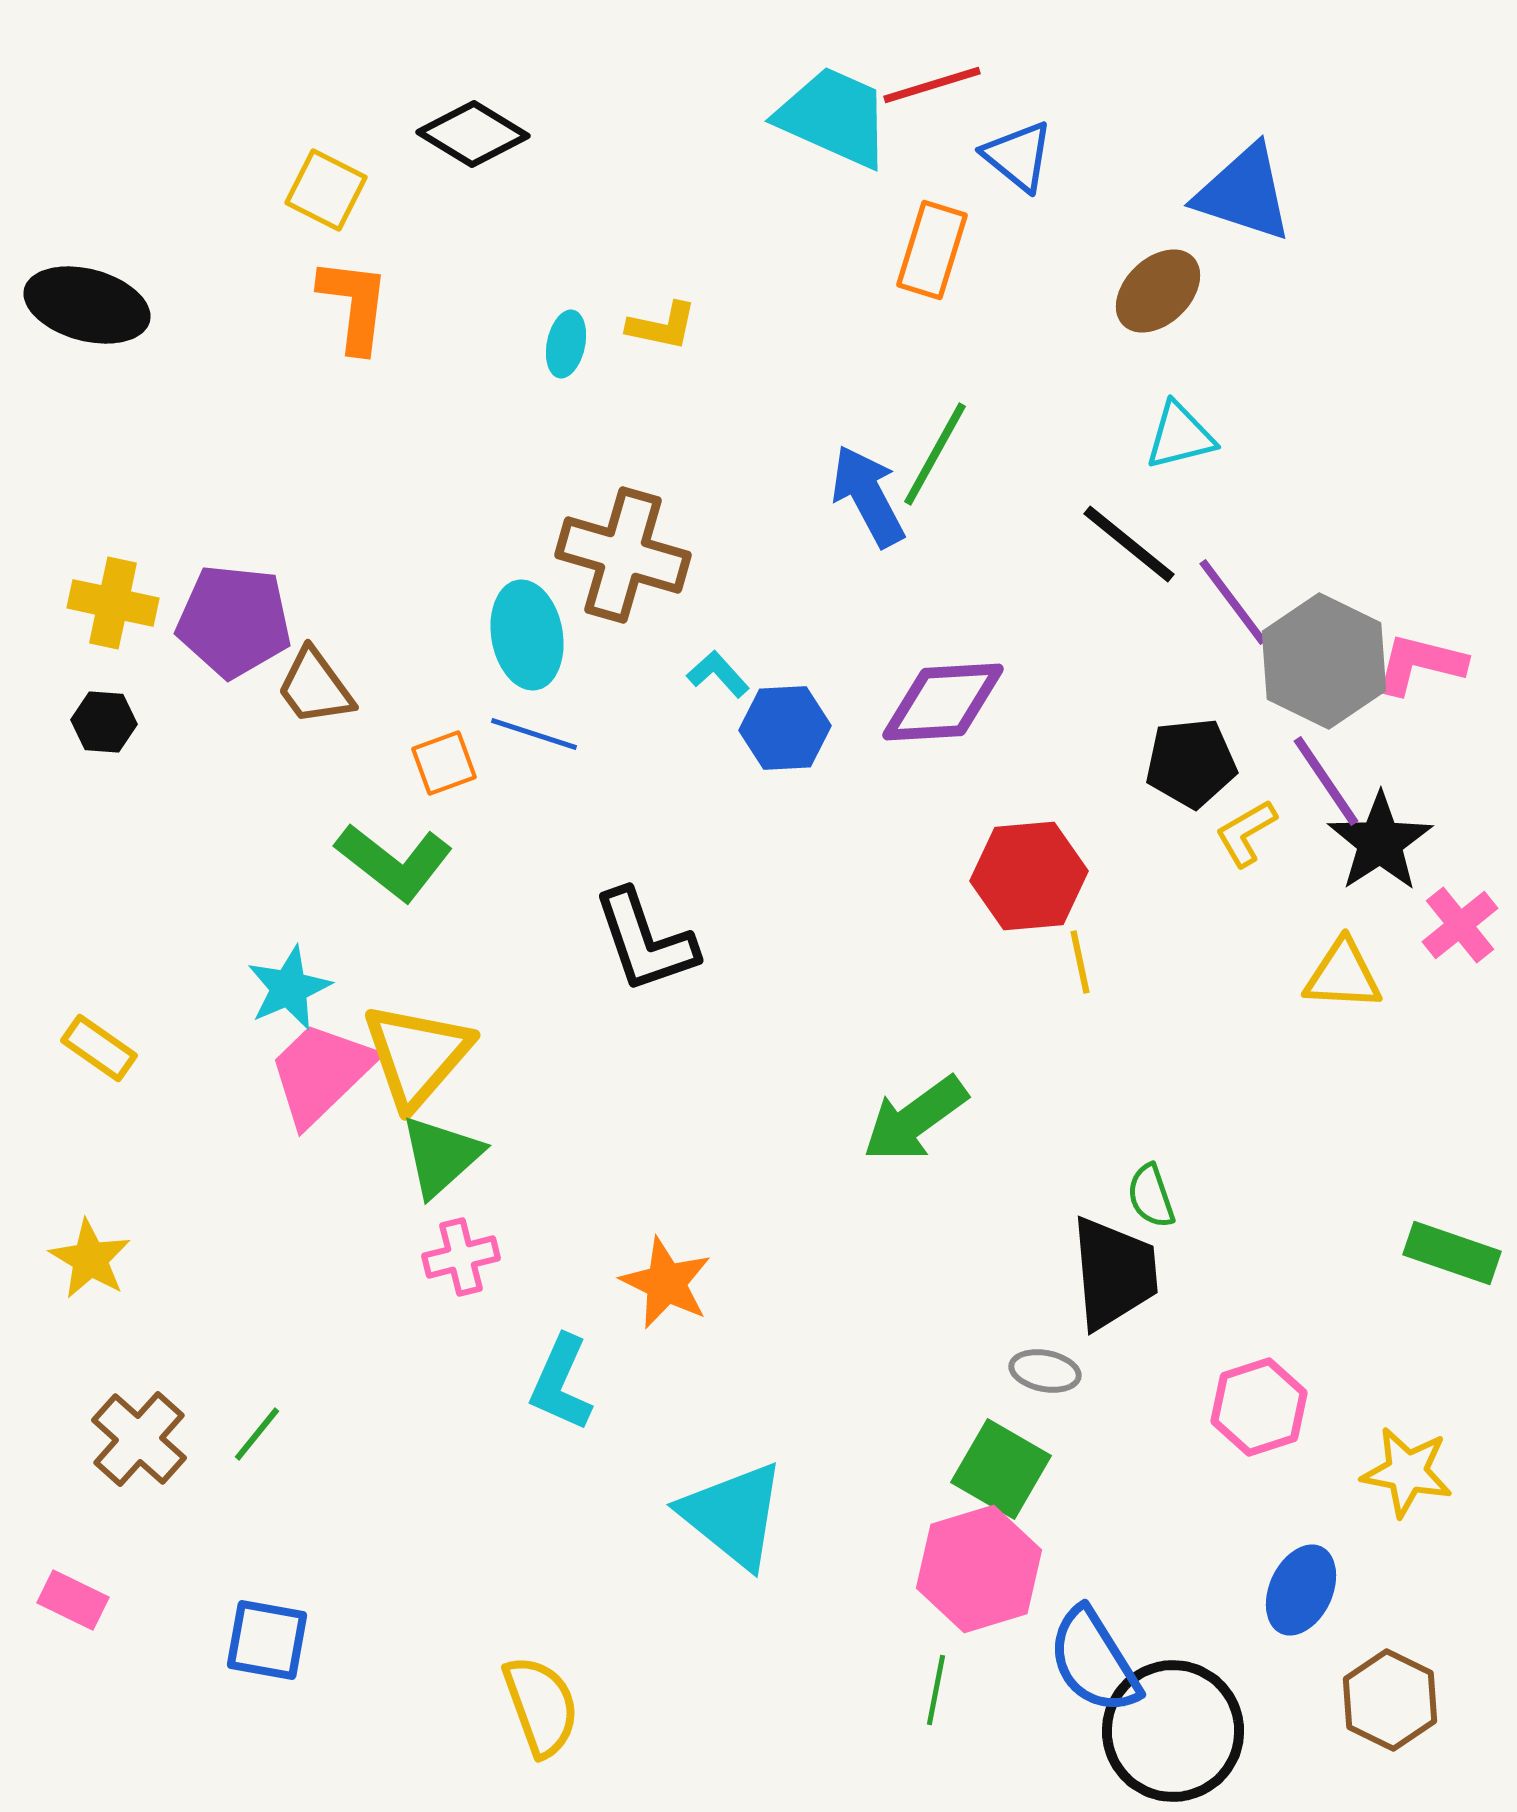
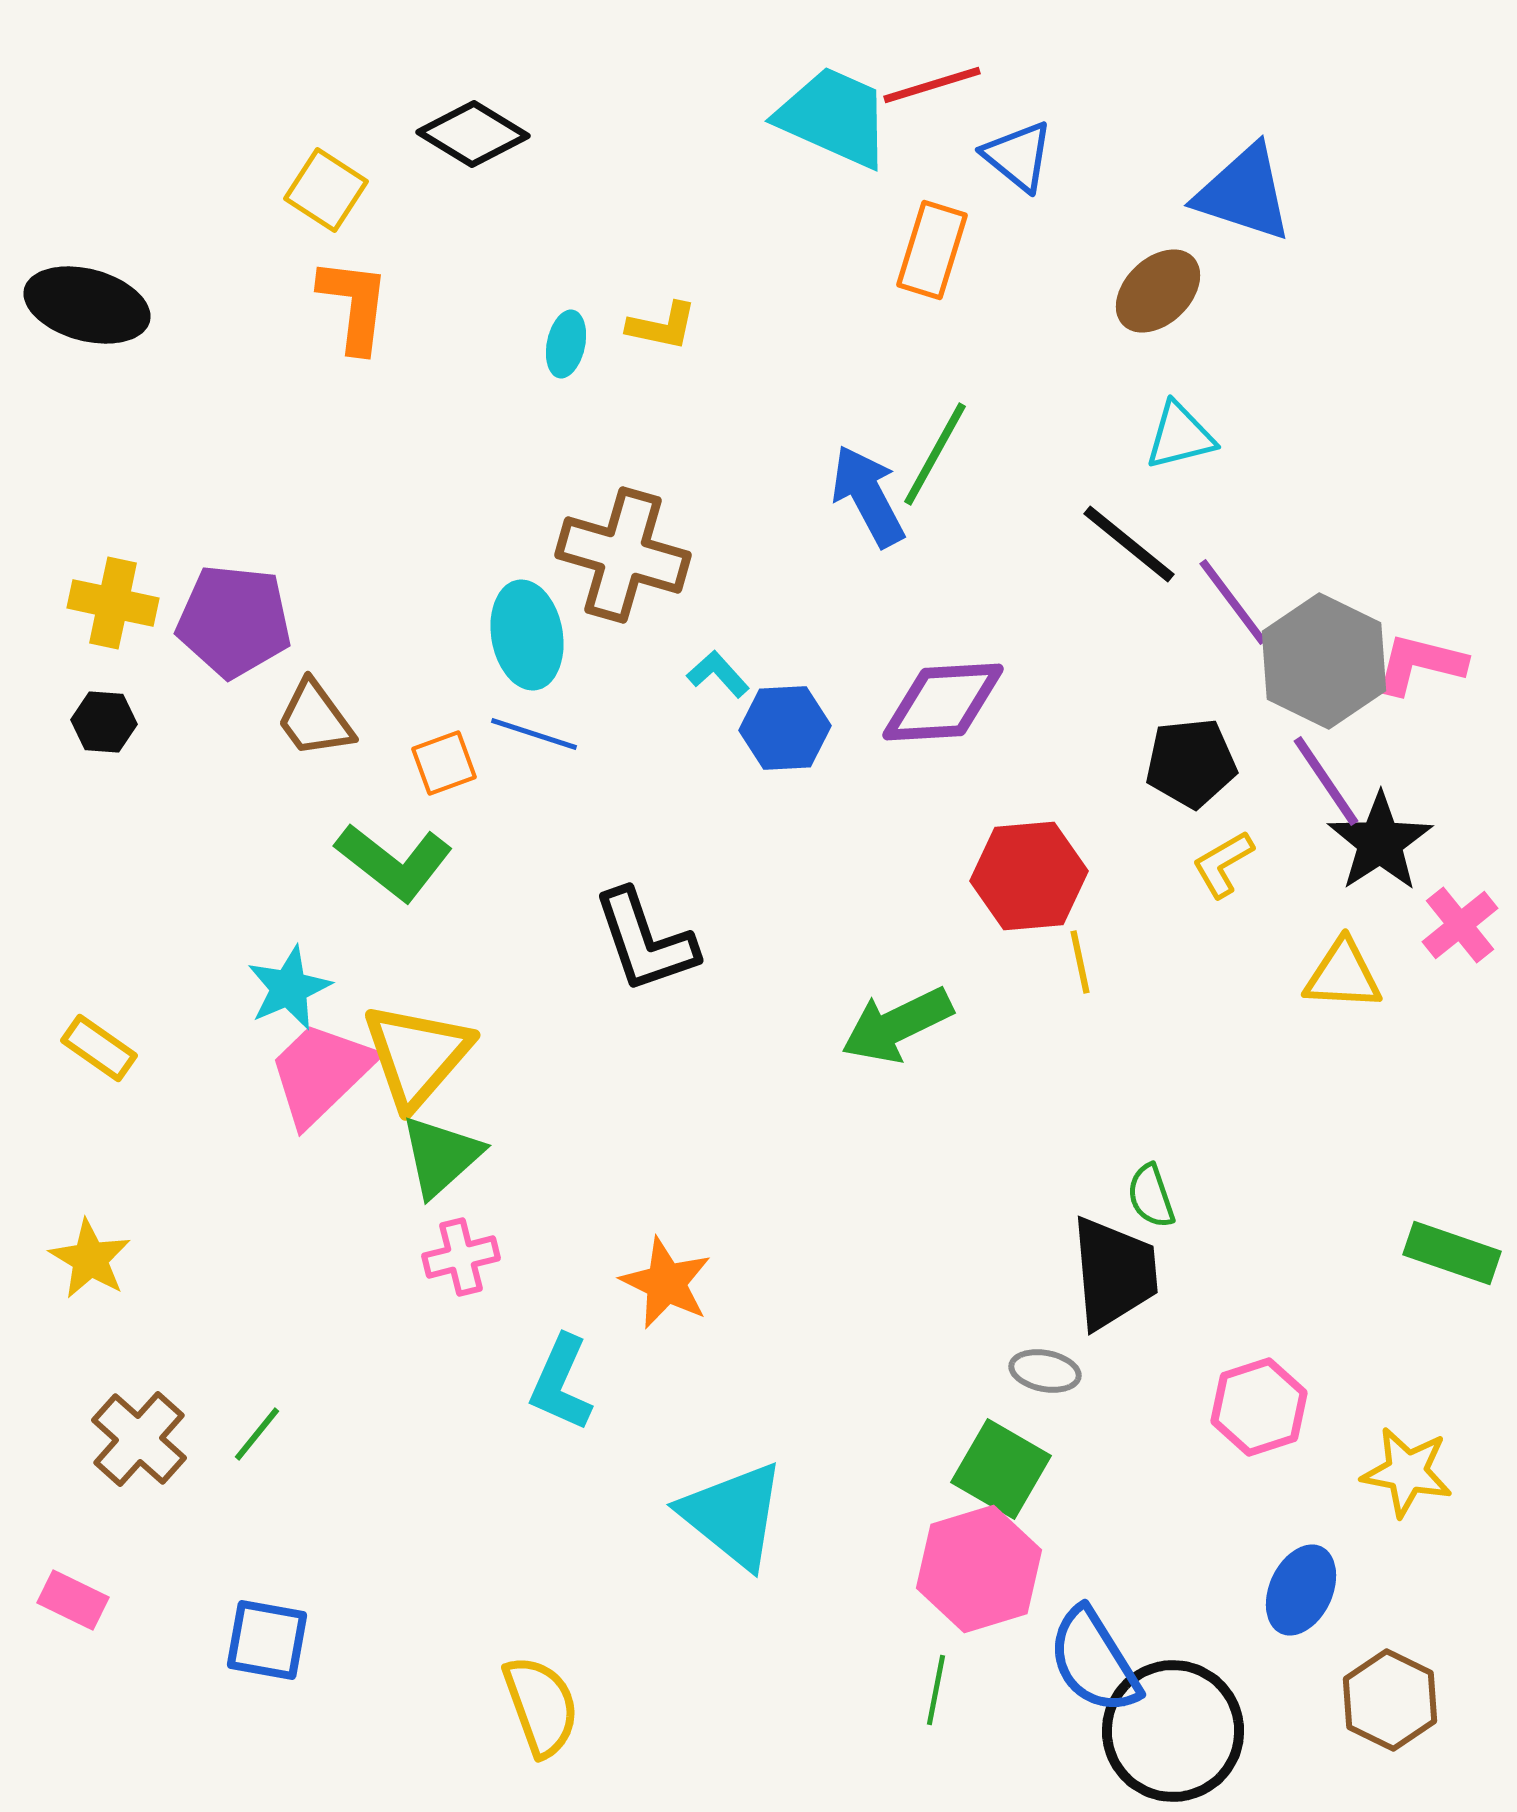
yellow square at (326, 190): rotated 6 degrees clockwise
brown trapezoid at (315, 687): moved 32 px down
yellow L-shape at (1246, 833): moved 23 px left, 31 px down
green arrow at (915, 1119): moved 18 px left, 94 px up; rotated 10 degrees clockwise
